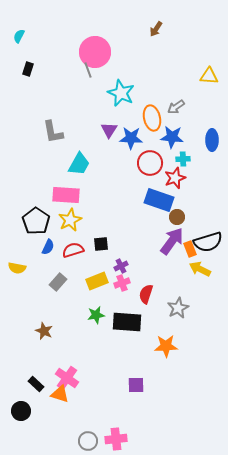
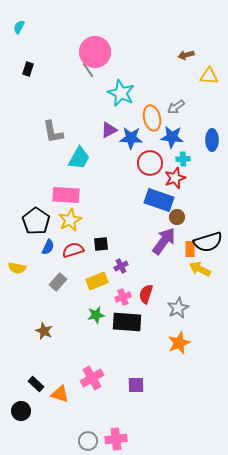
brown arrow at (156, 29): moved 30 px right, 26 px down; rotated 42 degrees clockwise
cyan semicircle at (19, 36): moved 9 px up
gray line at (88, 70): rotated 14 degrees counterclockwise
purple triangle at (109, 130): rotated 30 degrees clockwise
cyan trapezoid at (79, 164): moved 6 px up
purple arrow at (172, 241): moved 8 px left
orange rectangle at (190, 249): rotated 21 degrees clockwise
pink cross at (122, 283): moved 1 px right, 14 px down
orange star at (166, 346): moved 13 px right, 3 px up; rotated 20 degrees counterclockwise
pink cross at (67, 378): moved 25 px right; rotated 25 degrees clockwise
